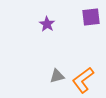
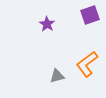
purple square: moved 1 px left, 2 px up; rotated 12 degrees counterclockwise
orange L-shape: moved 4 px right, 16 px up
